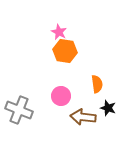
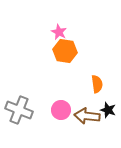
pink circle: moved 14 px down
black star: moved 2 px down
brown arrow: moved 4 px right, 1 px up
